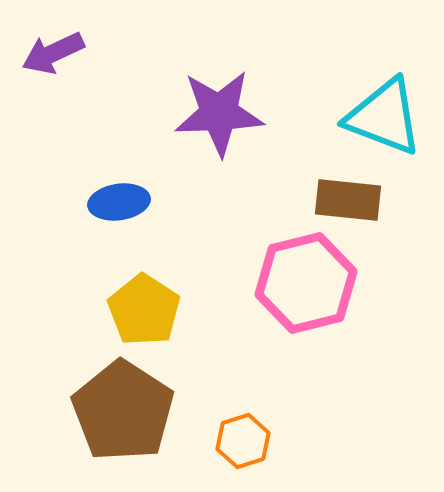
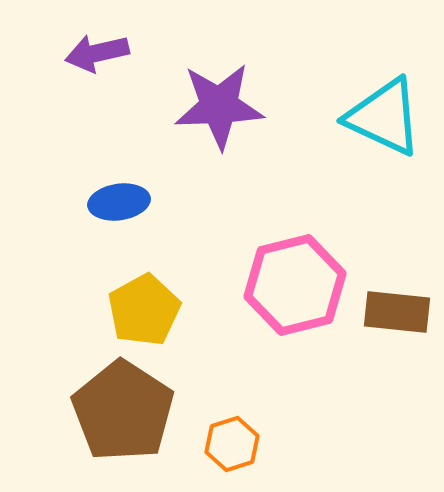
purple arrow: moved 44 px right; rotated 12 degrees clockwise
purple star: moved 7 px up
cyan triangle: rotated 4 degrees clockwise
brown rectangle: moved 49 px right, 112 px down
pink hexagon: moved 11 px left, 2 px down
yellow pentagon: rotated 10 degrees clockwise
orange hexagon: moved 11 px left, 3 px down
